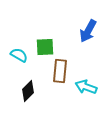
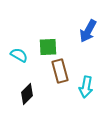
green square: moved 3 px right
brown rectangle: rotated 20 degrees counterclockwise
cyan arrow: rotated 100 degrees counterclockwise
black diamond: moved 1 px left, 3 px down
